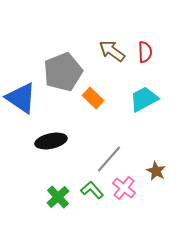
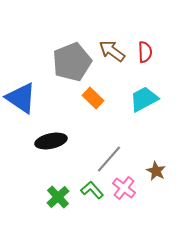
gray pentagon: moved 9 px right, 10 px up
